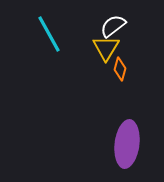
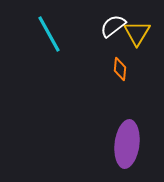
yellow triangle: moved 31 px right, 15 px up
orange diamond: rotated 10 degrees counterclockwise
